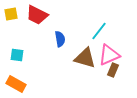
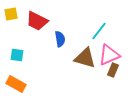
red trapezoid: moved 6 px down
